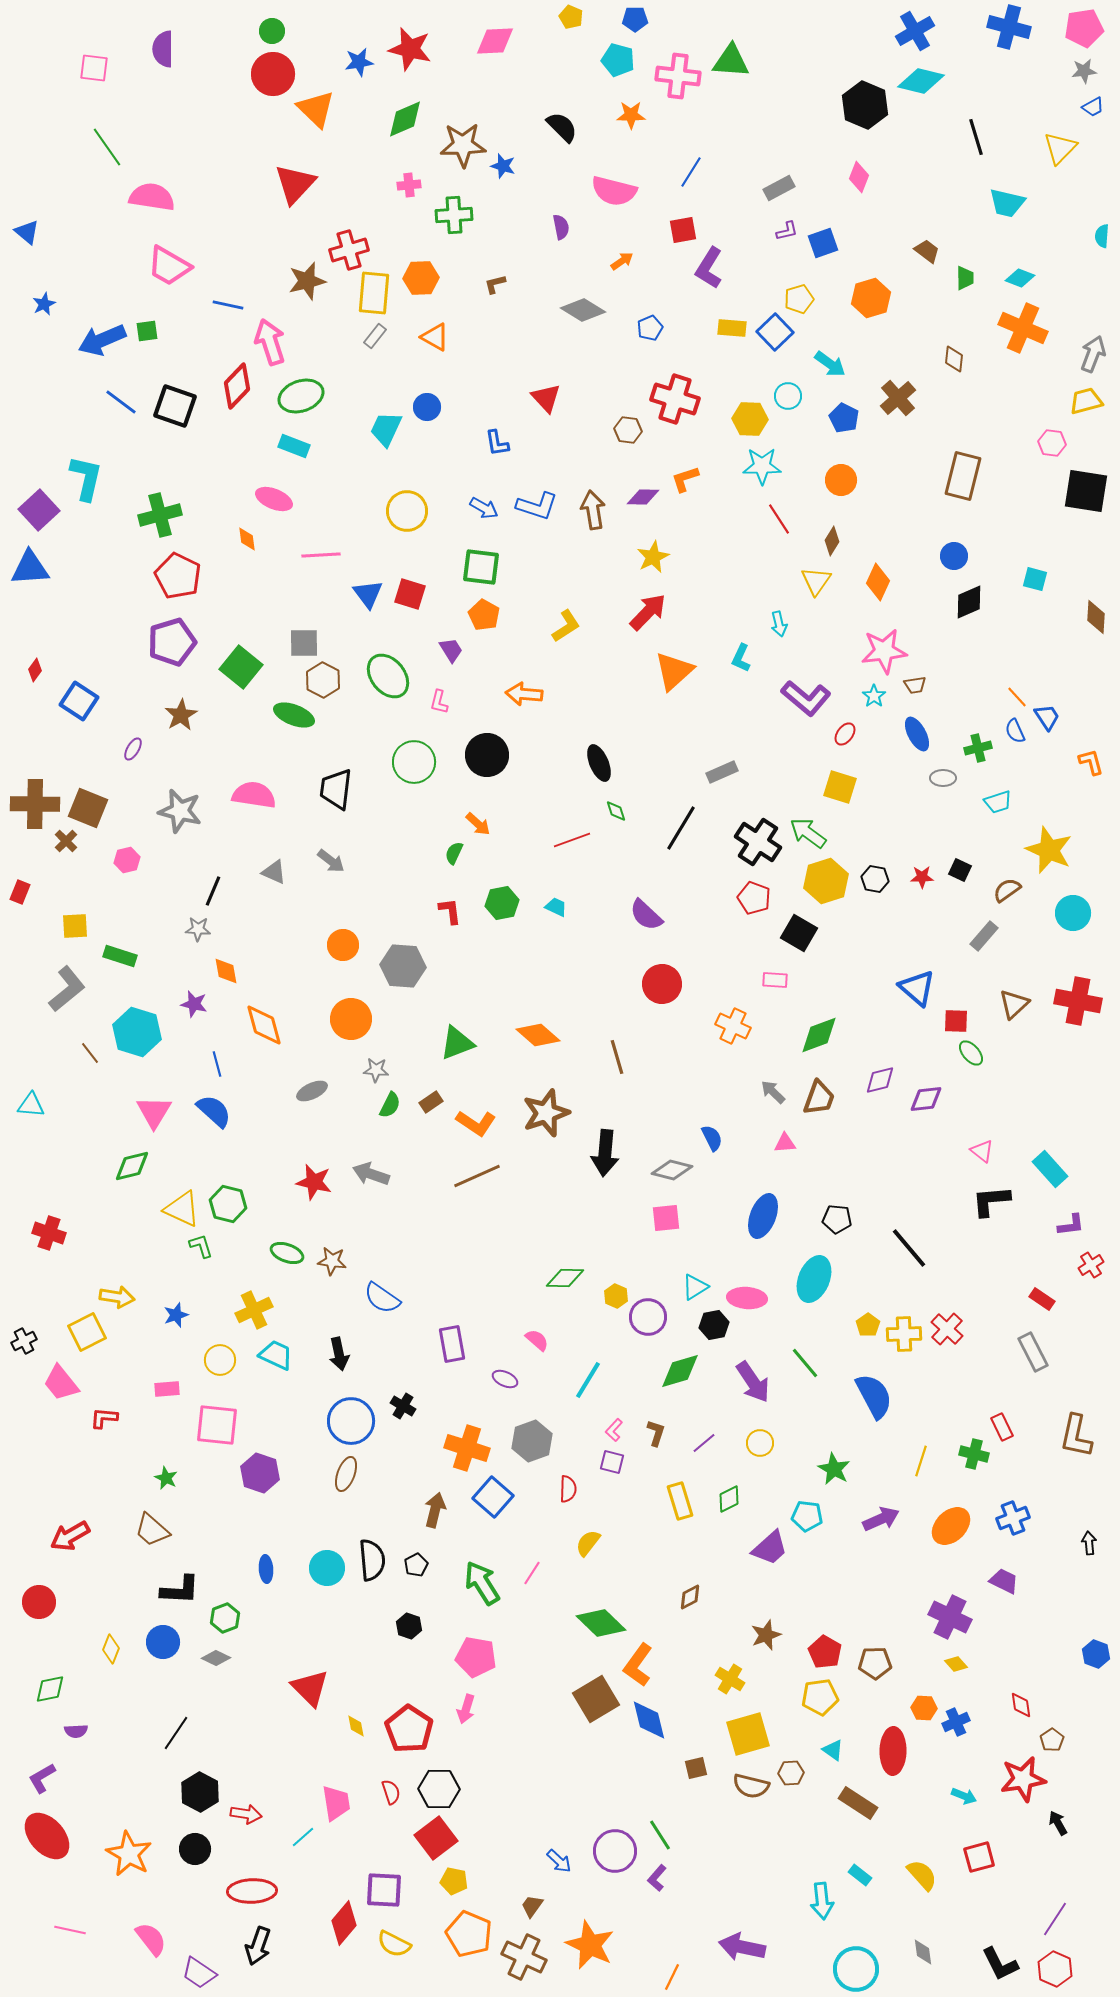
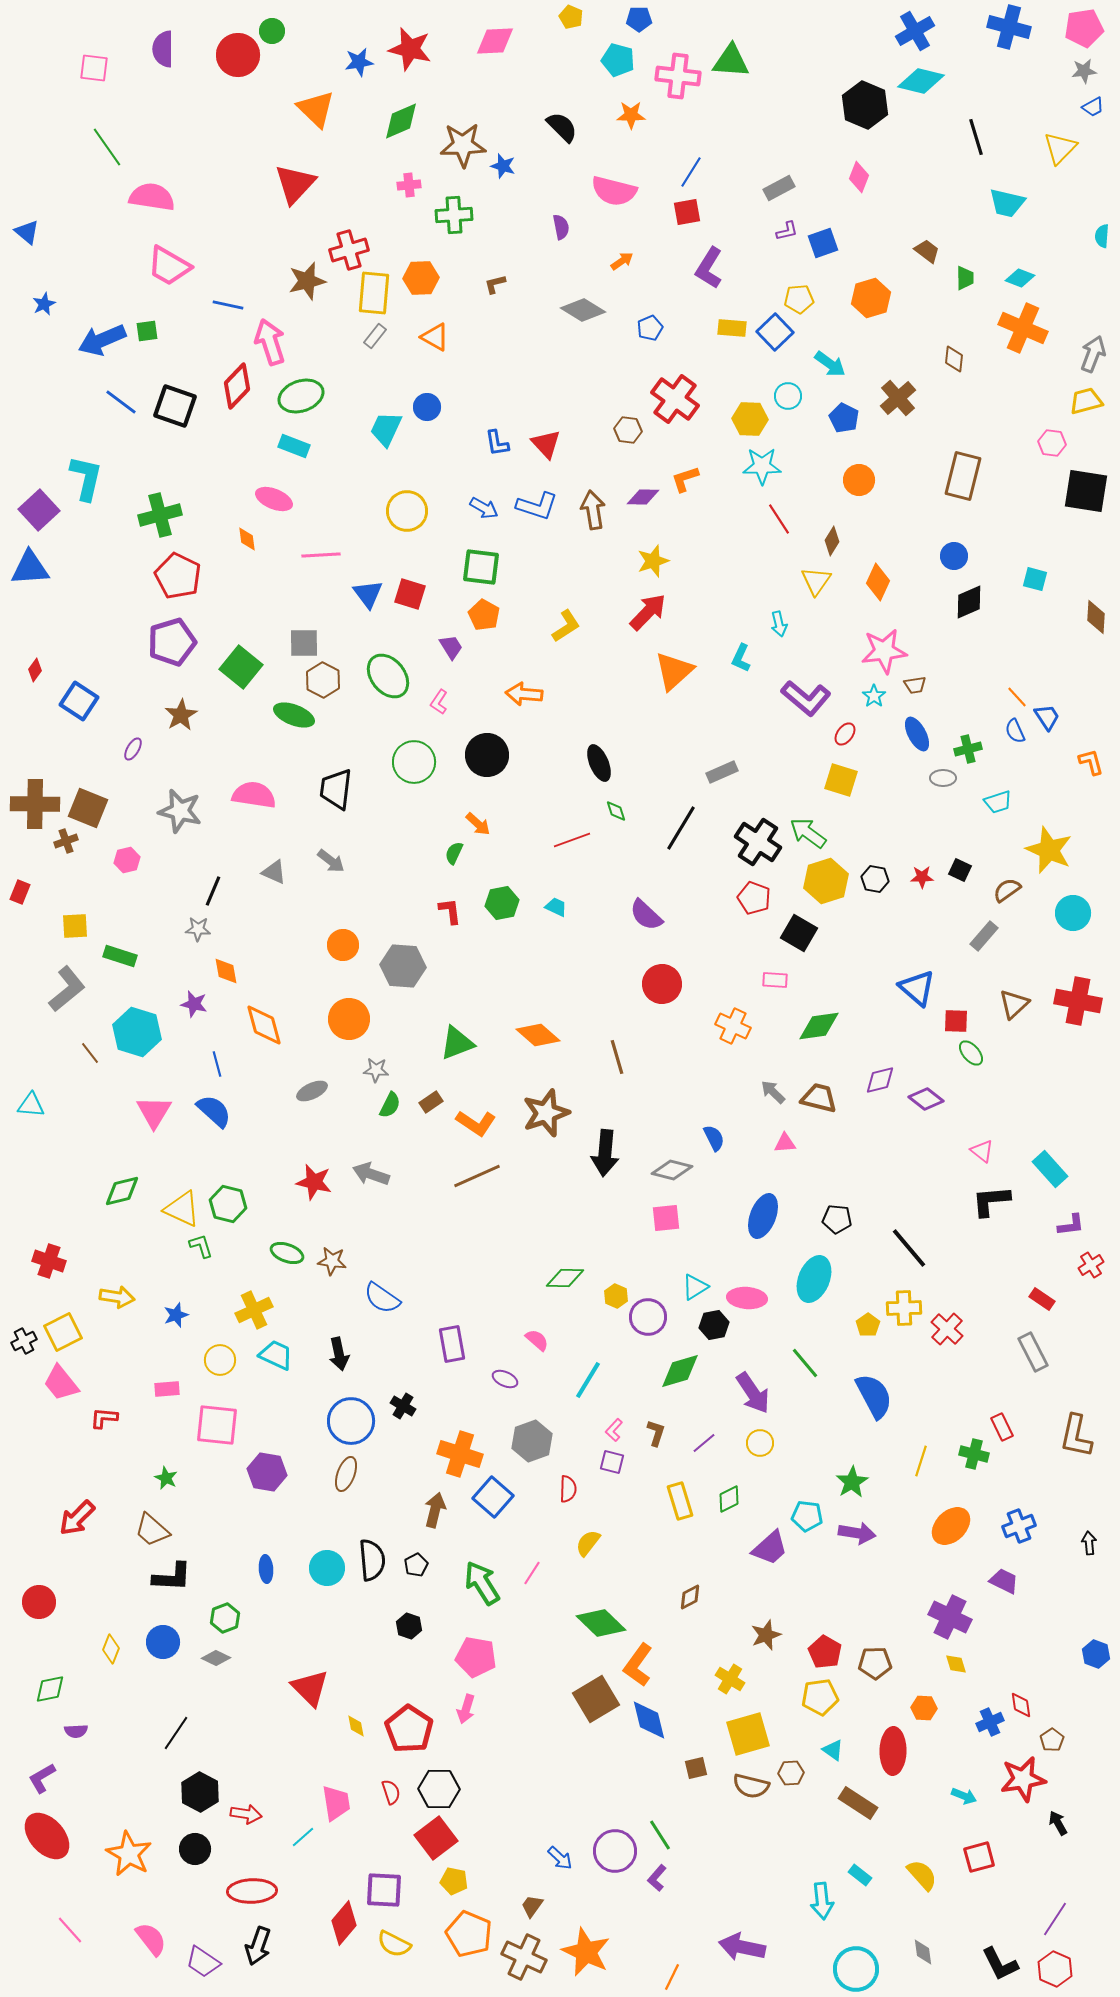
blue pentagon at (635, 19): moved 4 px right
red circle at (273, 74): moved 35 px left, 19 px up
green diamond at (405, 119): moved 4 px left, 2 px down
red square at (683, 230): moved 4 px right, 18 px up
yellow pentagon at (799, 299): rotated 12 degrees clockwise
red triangle at (546, 398): moved 46 px down
red cross at (675, 399): rotated 18 degrees clockwise
orange circle at (841, 480): moved 18 px right
yellow star at (653, 557): moved 4 px down; rotated 8 degrees clockwise
purple trapezoid at (451, 650): moved 3 px up
pink L-shape at (439, 702): rotated 20 degrees clockwise
green cross at (978, 748): moved 10 px left, 1 px down
yellow square at (840, 787): moved 1 px right, 7 px up
brown cross at (66, 841): rotated 25 degrees clockwise
orange circle at (351, 1019): moved 2 px left
green diamond at (819, 1035): moved 9 px up; rotated 12 degrees clockwise
brown trapezoid at (819, 1098): rotated 96 degrees counterclockwise
purple diamond at (926, 1099): rotated 44 degrees clockwise
blue semicircle at (712, 1138): moved 2 px right
green diamond at (132, 1166): moved 10 px left, 25 px down
red cross at (49, 1233): moved 28 px down
yellow square at (87, 1332): moved 24 px left
yellow cross at (904, 1334): moved 26 px up
purple arrow at (753, 1382): moved 11 px down
orange cross at (467, 1448): moved 7 px left, 6 px down
green star at (834, 1469): moved 18 px right, 13 px down; rotated 12 degrees clockwise
purple hexagon at (260, 1473): moved 7 px right, 1 px up; rotated 9 degrees counterclockwise
blue cross at (1013, 1518): moved 6 px right, 8 px down
purple arrow at (881, 1519): moved 24 px left, 14 px down; rotated 33 degrees clockwise
red arrow at (70, 1536): moved 7 px right, 18 px up; rotated 15 degrees counterclockwise
black L-shape at (180, 1590): moved 8 px left, 13 px up
yellow diamond at (956, 1664): rotated 25 degrees clockwise
blue cross at (956, 1722): moved 34 px right
blue arrow at (559, 1861): moved 1 px right, 3 px up
pink line at (70, 1930): rotated 36 degrees clockwise
orange star at (590, 1945): moved 4 px left, 7 px down
purple trapezoid at (199, 1973): moved 4 px right, 11 px up
